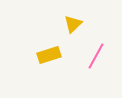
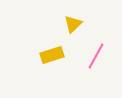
yellow rectangle: moved 3 px right
